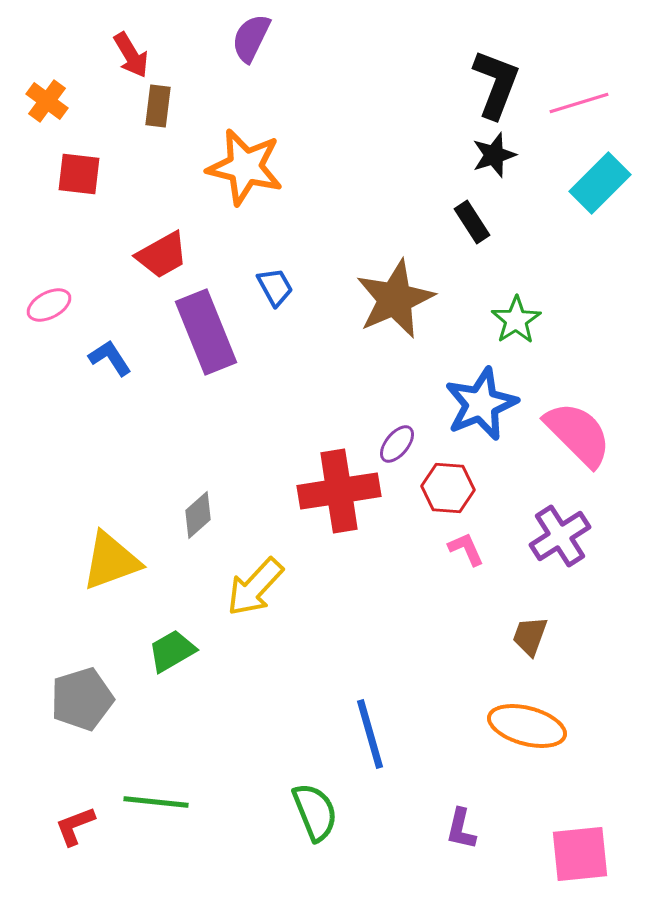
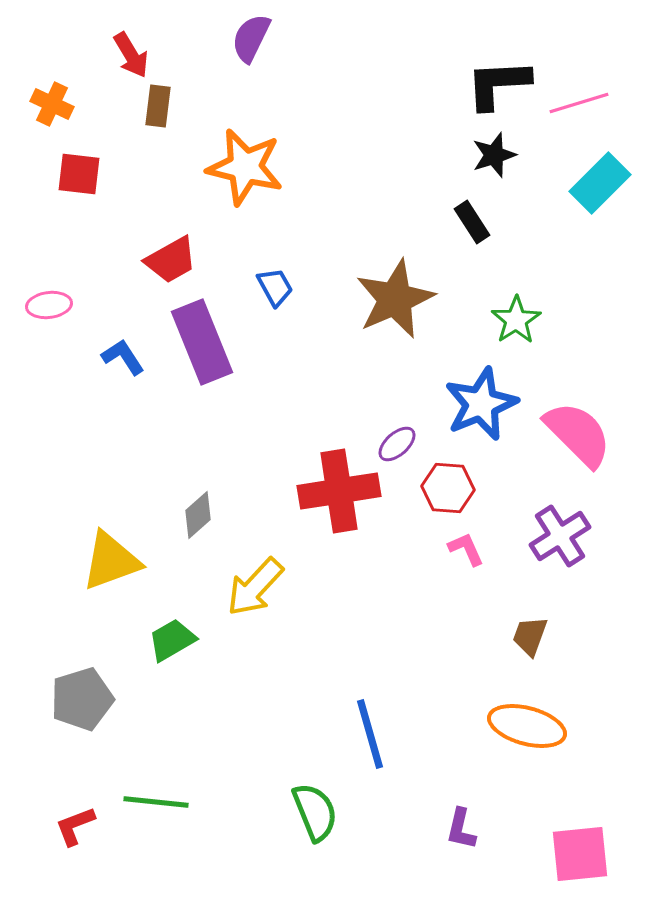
black L-shape: moved 2 px right; rotated 114 degrees counterclockwise
orange cross: moved 5 px right, 3 px down; rotated 12 degrees counterclockwise
red trapezoid: moved 9 px right, 5 px down
pink ellipse: rotated 21 degrees clockwise
purple rectangle: moved 4 px left, 10 px down
blue L-shape: moved 13 px right, 1 px up
purple ellipse: rotated 9 degrees clockwise
green trapezoid: moved 11 px up
